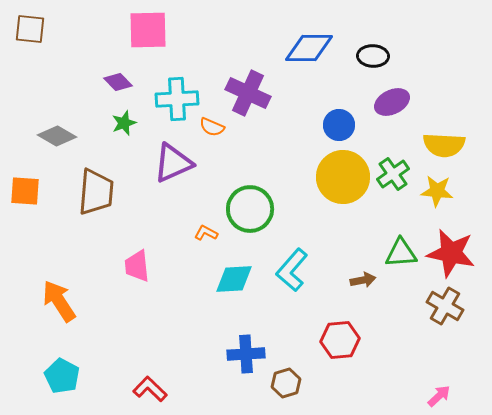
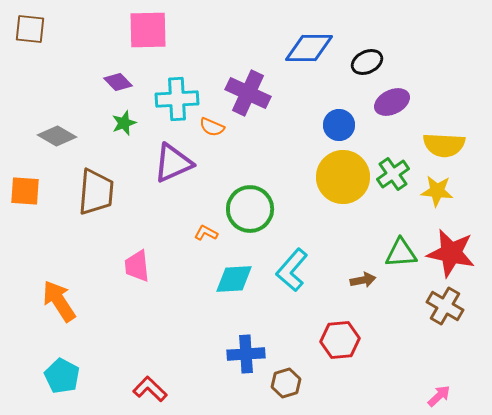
black ellipse: moved 6 px left, 6 px down; rotated 28 degrees counterclockwise
